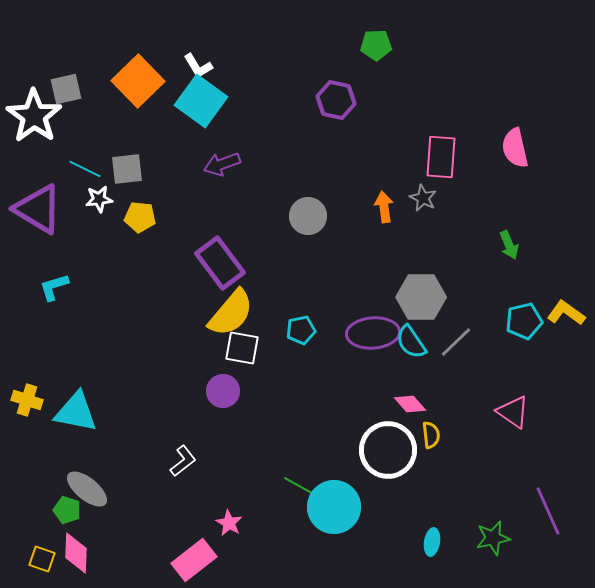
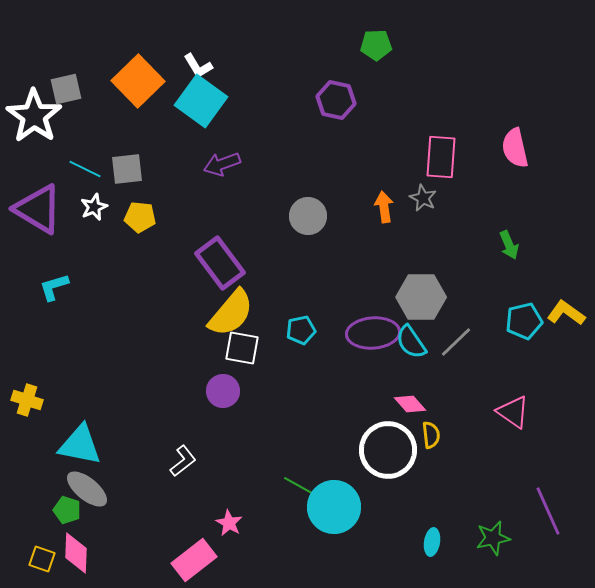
white star at (99, 199): moved 5 px left, 8 px down; rotated 16 degrees counterclockwise
cyan triangle at (76, 412): moved 4 px right, 33 px down
